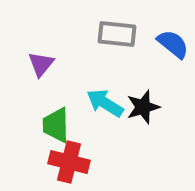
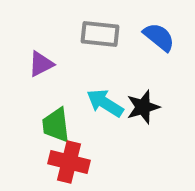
gray rectangle: moved 17 px left
blue semicircle: moved 14 px left, 7 px up
purple triangle: rotated 24 degrees clockwise
green trapezoid: rotated 6 degrees counterclockwise
